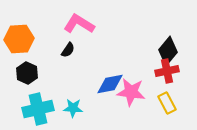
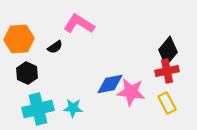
black semicircle: moved 13 px left, 3 px up; rotated 21 degrees clockwise
